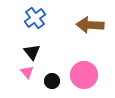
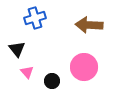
blue cross: rotated 20 degrees clockwise
brown arrow: moved 1 px left
black triangle: moved 15 px left, 3 px up
pink circle: moved 8 px up
